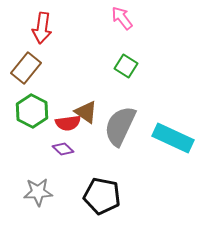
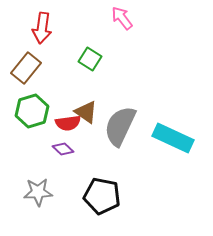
green square: moved 36 px left, 7 px up
green hexagon: rotated 16 degrees clockwise
